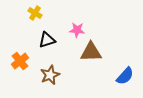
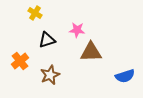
blue semicircle: rotated 30 degrees clockwise
